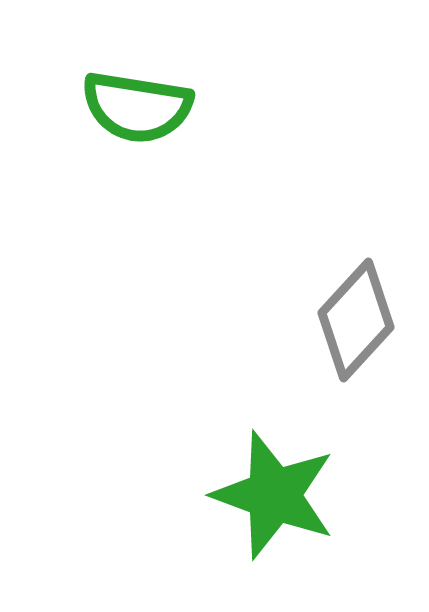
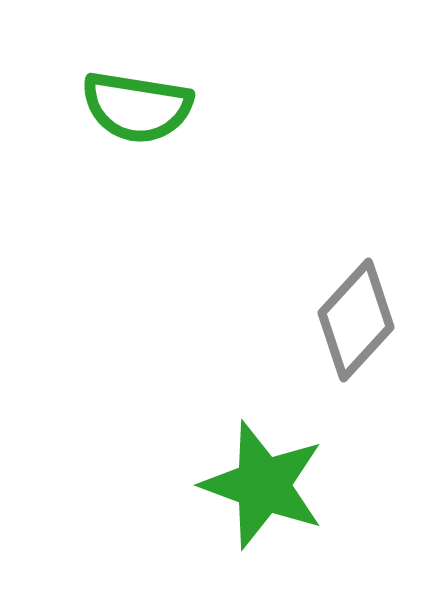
green star: moved 11 px left, 10 px up
